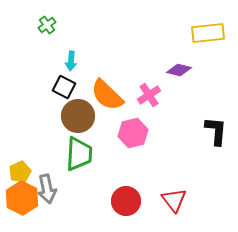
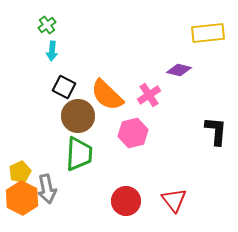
cyan arrow: moved 19 px left, 10 px up
